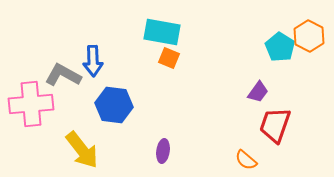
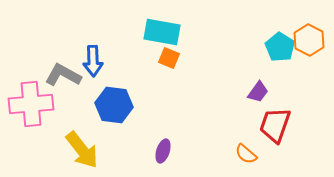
orange hexagon: moved 4 px down
purple ellipse: rotated 10 degrees clockwise
orange semicircle: moved 6 px up
